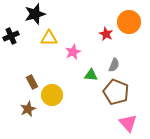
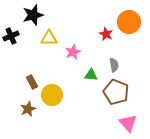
black star: moved 2 px left, 1 px down
gray semicircle: rotated 32 degrees counterclockwise
